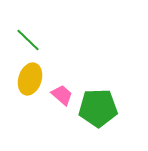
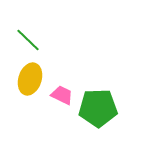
pink trapezoid: rotated 15 degrees counterclockwise
